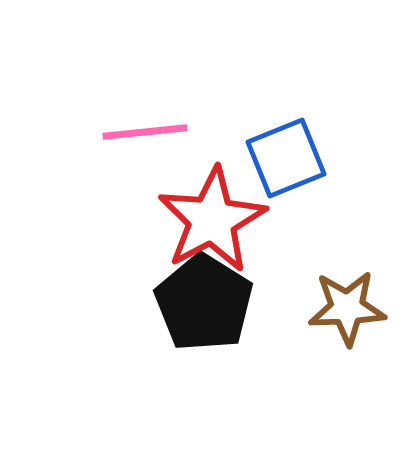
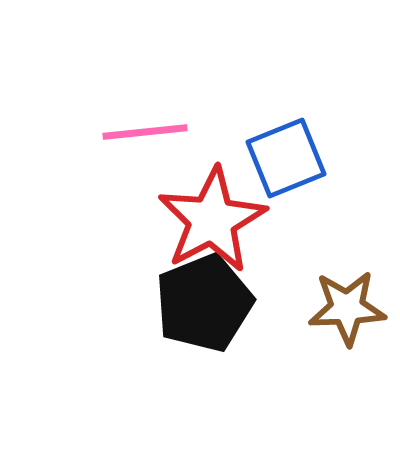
black pentagon: rotated 18 degrees clockwise
